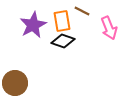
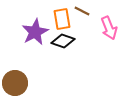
orange rectangle: moved 2 px up
purple star: moved 2 px right, 7 px down
